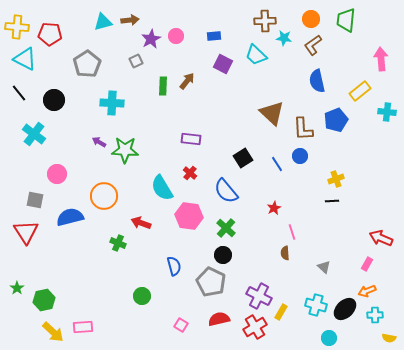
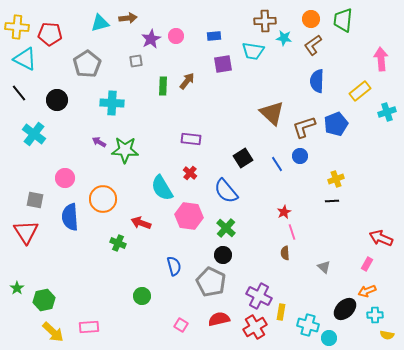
brown arrow at (130, 20): moved 2 px left, 2 px up
green trapezoid at (346, 20): moved 3 px left
cyan triangle at (103, 22): moved 3 px left, 1 px down
cyan trapezoid at (256, 55): moved 3 px left, 4 px up; rotated 35 degrees counterclockwise
gray square at (136, 61): rotated 16 degrees clockwise
purple square at (223, 64): rotated 36 degrees counterclockwise
blue semicircle at (317, 81): rotated 15 degrees clockwise
black circle at (54, 100): moved 3 px right
cyan cross at (387, 112): rotated 24 degrees counterclockwise
blue pentagon at (336, 120): moved 4 px down
brown L-shape at (303, 129): moved 1 px right, 2 px up; rotated 75 degrees clockwise
pink circle at (57, 174): moved 8 px right, 4 px down
orange circle at (104, 196): moved 1 px left, 3 px down
red star at (274, 208): moved 10 px right, 4 px down
blue semicircle at (70, 217): rotated 80 degrees counterclockwise
cyan cross at (316, 305): moved 8 px left, 20 px down
yellow rectangle at (281, 312): rotated 21 degrees counterclockwise
pink rectangle at (83, 327): moved 6 px right
yellow semicircle at (389, 338): moved 2 px left, 3 px up
